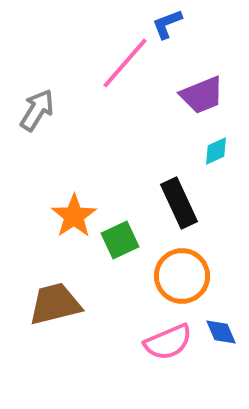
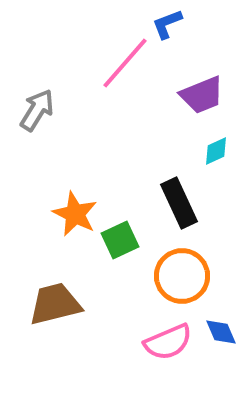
orange star: moved 1 px right, 2 px up; rotated 12 degrees counterclockwise
